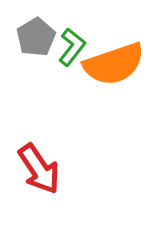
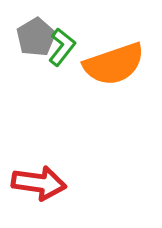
green L-shape: moved 10 px left
red arrow: moved 14 px down; rotated 48 degrees counterclockwise
